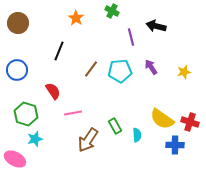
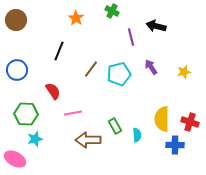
brown circle: moved 2 px left, 3 px up
cyan pentagon: moved 1 px left, 3 px down; rotated 10 degrees counterclockwise
green hexagon: rotated 15 degrees counterclockwise
yellow semicircle: rotated 55 degrees clockwise
brown arrow: rotated 55 degrees clockwise
